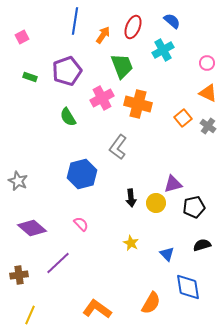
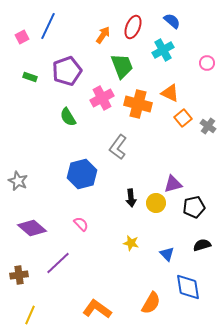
blue line: moved 27 px left, 5 px down; rotated 16 degrees clockwise
orange triangle: moved 38 px left
yellow star: rotated 14 degrees counterclockwise
